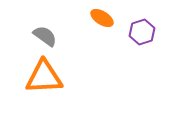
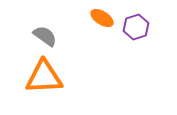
purple hexagon: moved 6 px left, 5 px up
